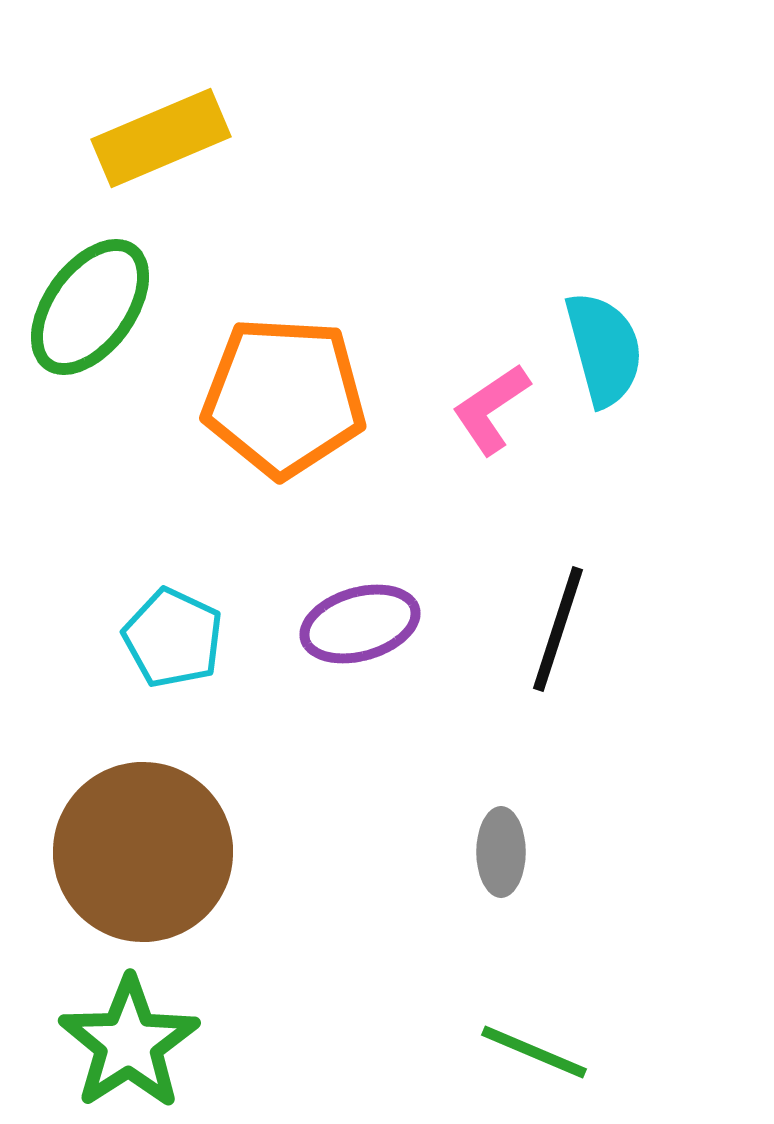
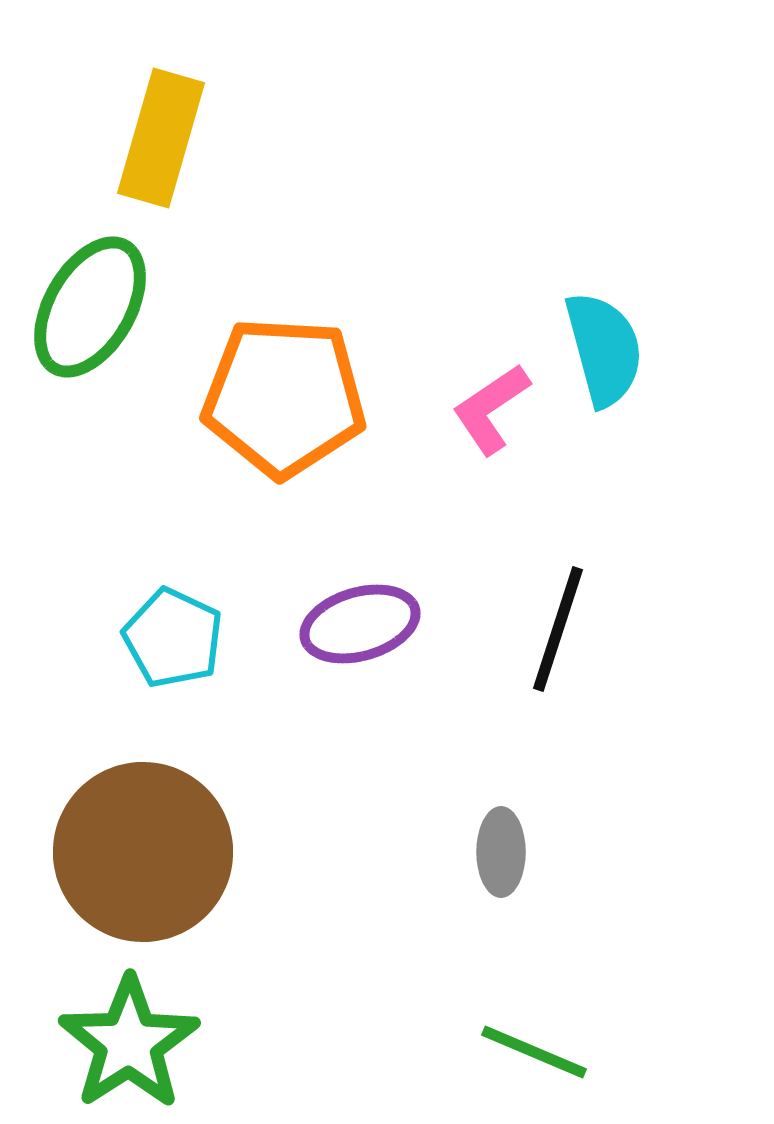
yellow rectangle: rotated 51 degrees counterclockwise
green ellipse: rotated 6 degrees counterclockwise
